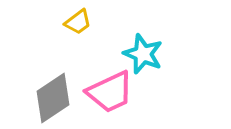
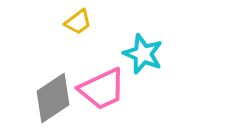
pink trapezoid: moved 8 px left, 3 px up
